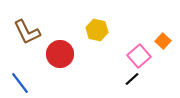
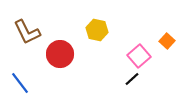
orange square: moved 4 px right
